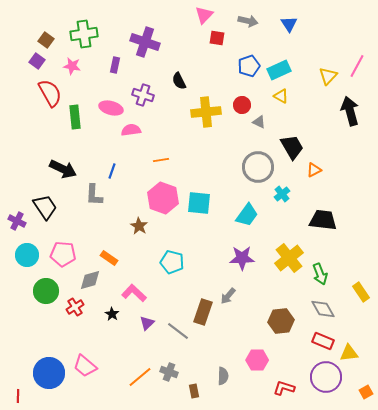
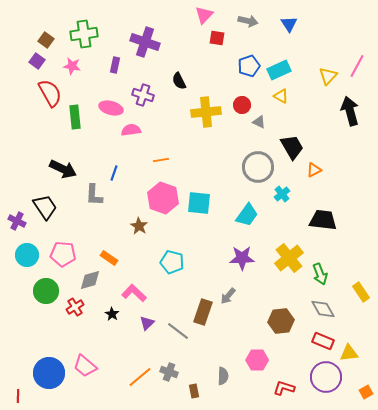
blue line at (112, 171): moved 2 px right, 2 px down
